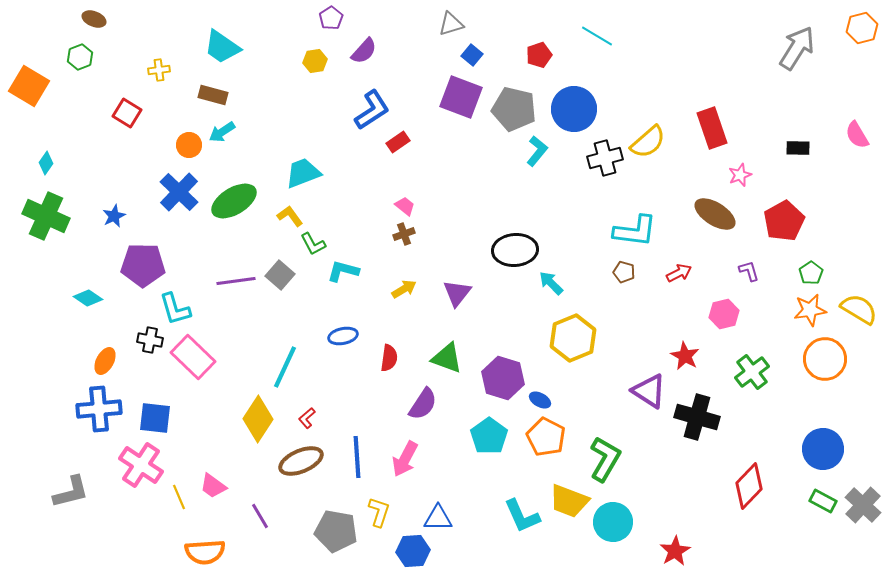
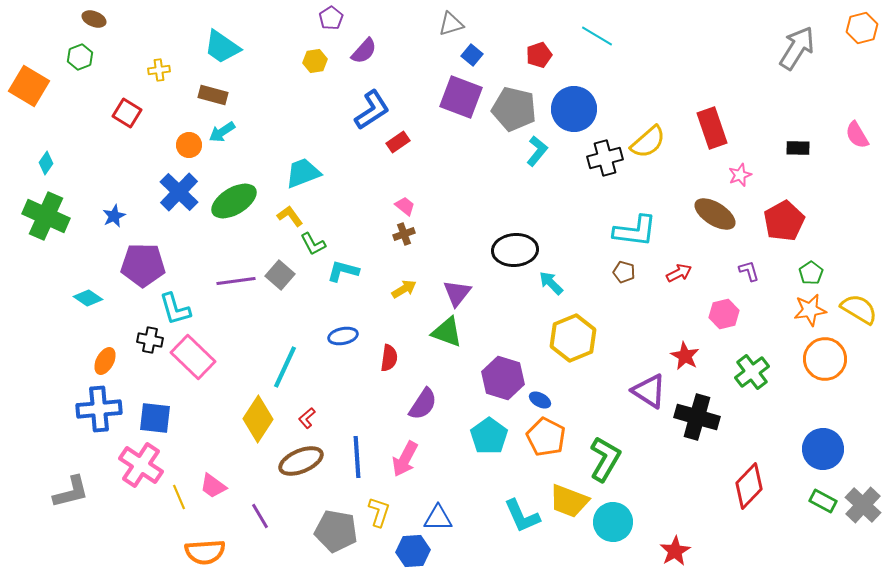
green triangle at (447, 358): moved 26 px up
